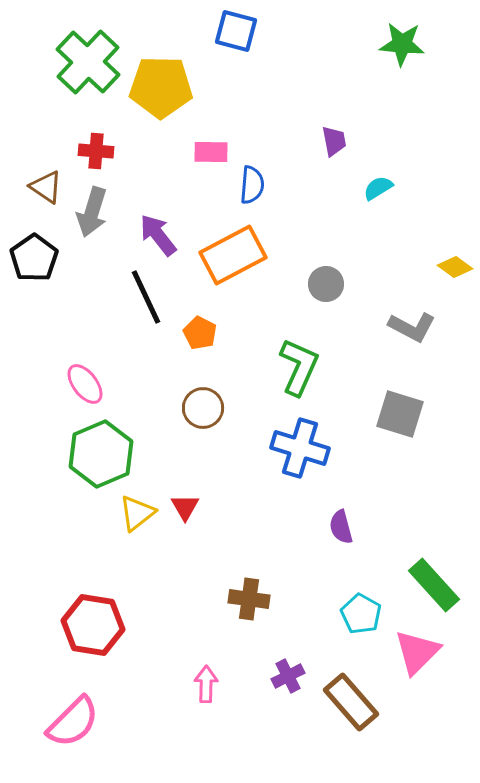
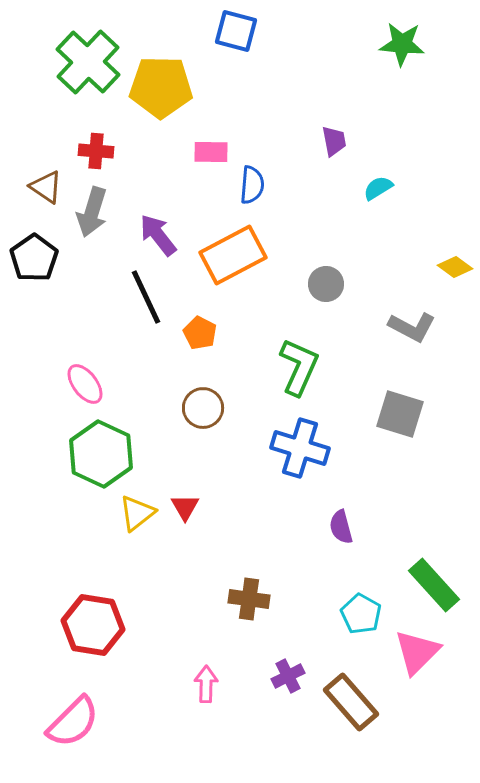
green hexagon: rotated 12 degrees counterclockwise
